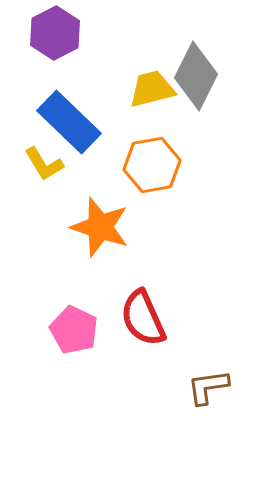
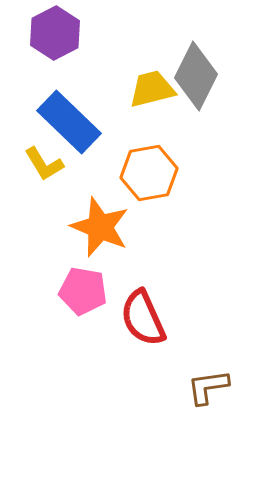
orange hexagon: moved 3 px left, 8 px down
orange star: rotated 4 degrees clockwise
pink pentagon: moved 9 px right, 39 px up; rotated 15 degrees counterclockwise
